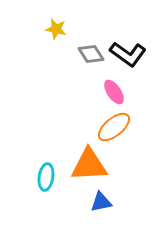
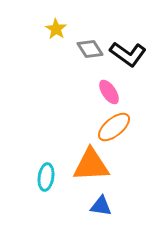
yellow star: rotated 20 degrees clockwise
gray diamond: moved 1 px left, 5 px up
pink ellipse: moved 5 px left
orange triangle: moved 2 px right
blue triangle: moved 4 px down; rotated 20 degrees clockwise
